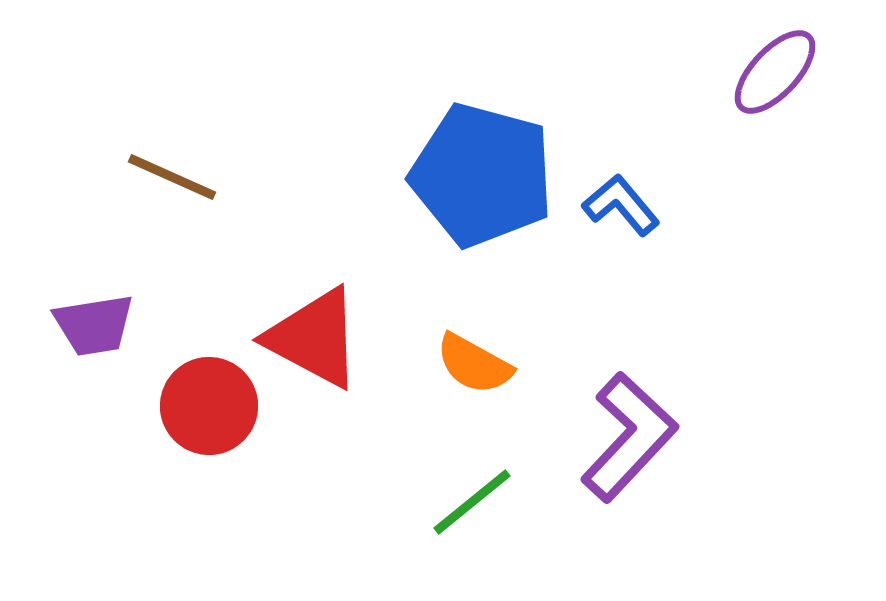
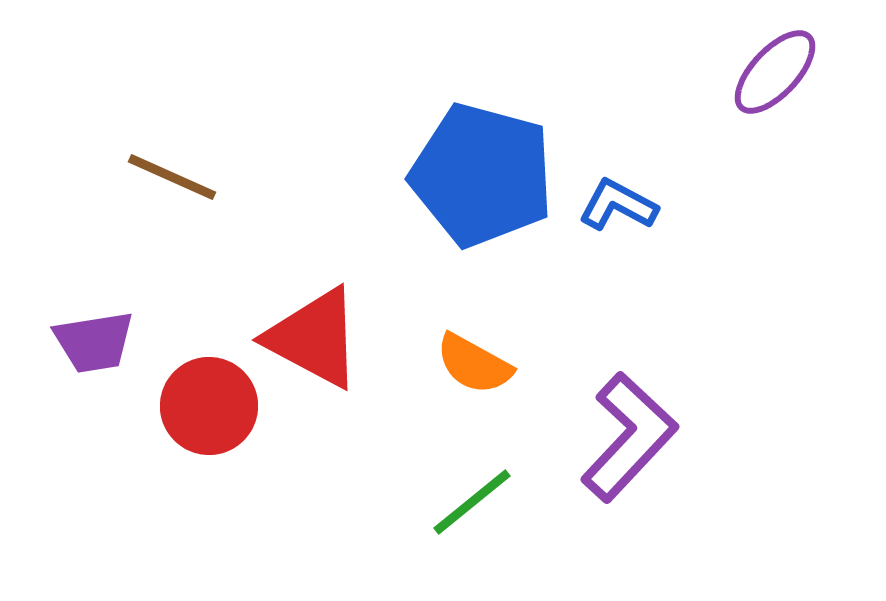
blue L-shape: moved 3 px left; rotated 22 degrees counterclockwise
purple trapezoid: moved 17 px down
